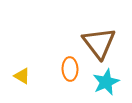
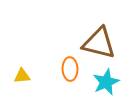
brown triangle: rotated 39 degrees counterclockwise
yellow triangle: rotated 36 degrees counterclockwise
